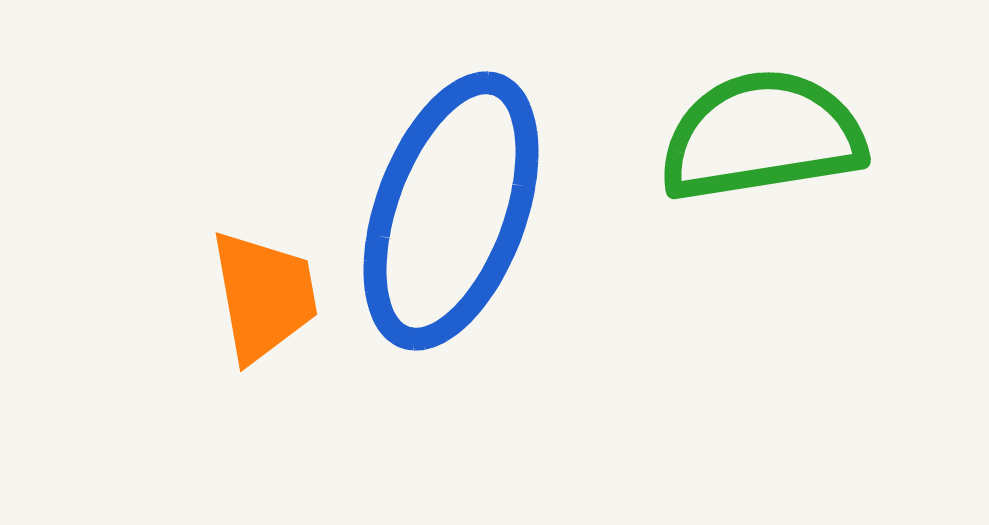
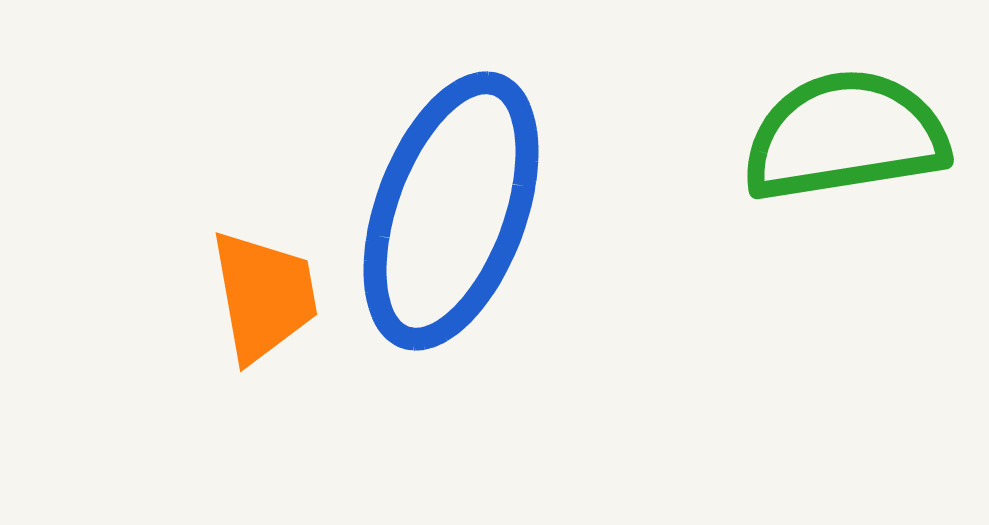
green semicircle: moved 83 px right
